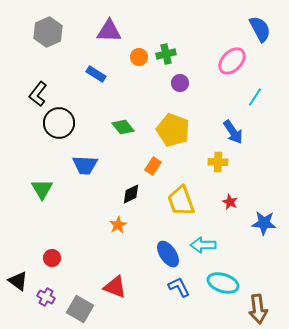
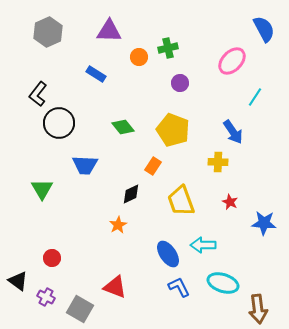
blue semicircle: moved 4 px right
green cross: moved 2 px right, 6 px up
